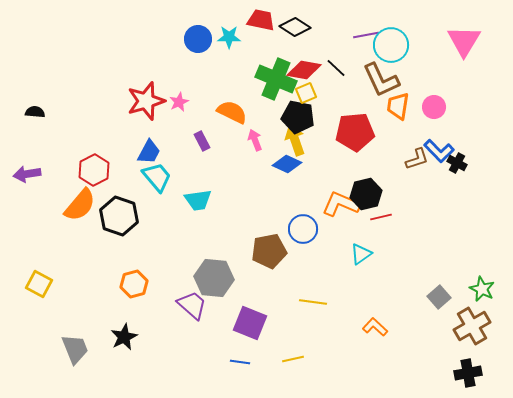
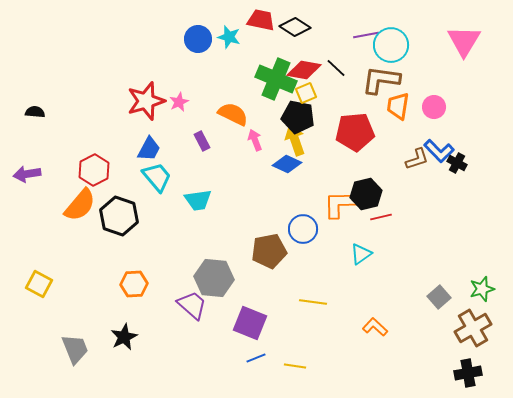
cyan star at (229, 37): rotated 15 degrees clockwise
brown L-shape at (381, 80): rotated 123 degrees clockwise
orange semicircle at (232, 112): moved 1 px right, 2 px down
blue trapezoid at (149, 152): moved 3 px up
orange L-shape at (341, 204): rotated 24 degrees counterclockwise
orange hexagon at (134, 284): rotated 12 degrees clockwise
green star at (482, 289): rotated 30 degrees clockwise
brown cross at (472, 326): moved 1 px right, 2 px down
yellow line at (293, 359): moved 2 px right, 7 px down; rotated 20 degrees clockwise
blue line at (240, 362): moved 16 px right, 4 px up; rotated 30 degrees counterclockwise
